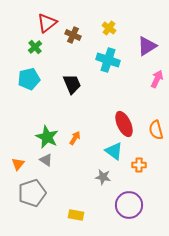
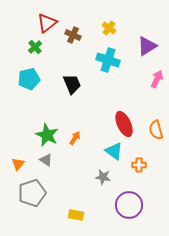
green star: moved 2 px up
